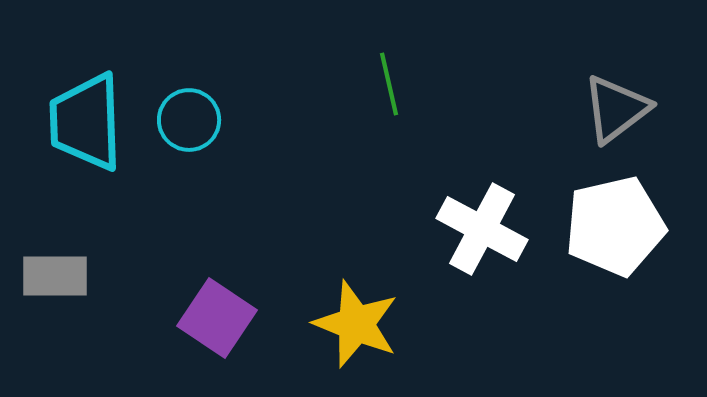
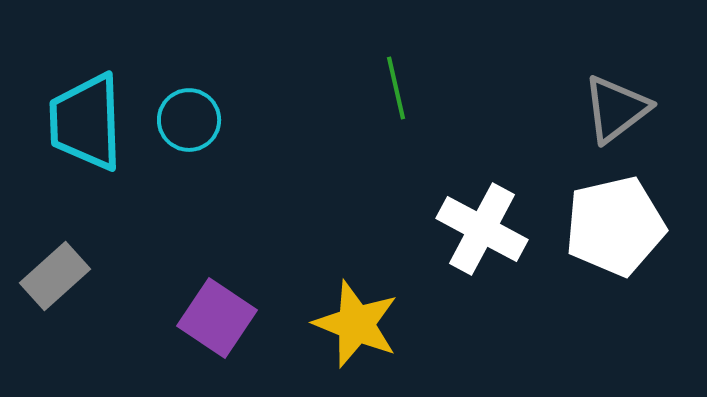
green line: moved 7 px right, 4 px down
gray rectangle: rotated 42 degrees counterclockwise
